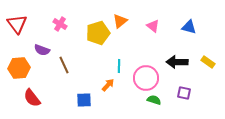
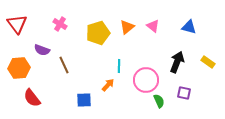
orange triangle: moved 7 px right, 6 px down
black arrow: rotated 110 degrees clockwise
pink circle: moved 2 px down
green semicircle: moved 5 px right, 1 px down; rotated 48 degrees clockwise
